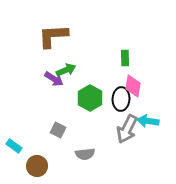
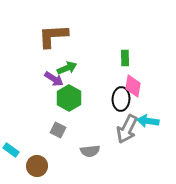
green arrow: moved 1 px right, 2 px up
green hexagon: moved 21 px left
cyan rectangle: moved 3 px left, 4 px down
gray semicircle: moved 5 px right, 3 px up
